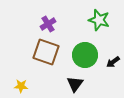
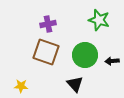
purple cross: rotated 21 degrees clockwise
black arrow: moved 1 px left, 1 px up; rotated 32 degrees clockwise
black triangle: rotated 18 degrees counterclockwise
